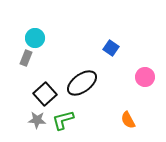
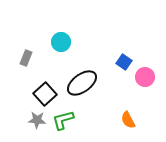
cyan circle: moved 26 px right, 4 px down
blue square: moved 13 px right, 14 px down
